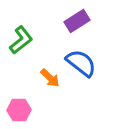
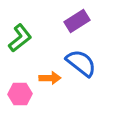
green L-shape: moved 1 px left, 2 px up
orange arrow: rotated 45 degrees counterclockwise
pink hexagon: moved 1 px right, 16 px up
